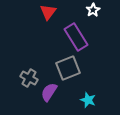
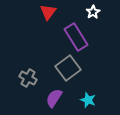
white star: moved 2 px down
gray square: rotated 15 degrees counterclockwise
gray cross: moved 1 px left
purple semicircle: moved 5 px right, 6 px down
